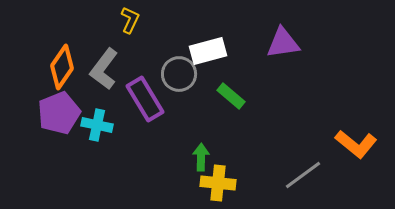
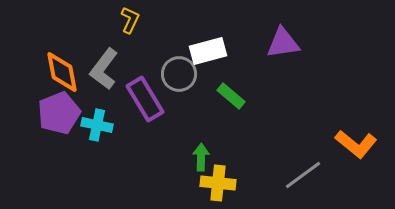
orange diamond: moved 5 px down; rotated 45 degrees counterclockwise
